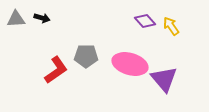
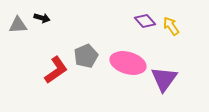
gray triangle: moved 2 px right, 6 px down
gray pentagon: rotated 25 degrees counterclockwise
pink ellipse: moved 2 px left, 1 px up
purple triangle: rotated 16 degrees clockwise
